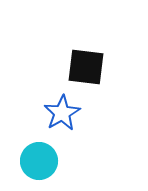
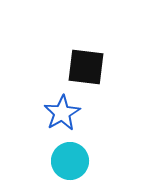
cyan circle: moved 31 px right
